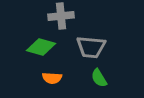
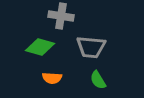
gray cross: rotated 15 degrees clockwise
green diamond: moved 1 px left
green semicircle: moved 1 px left, 2 px down
